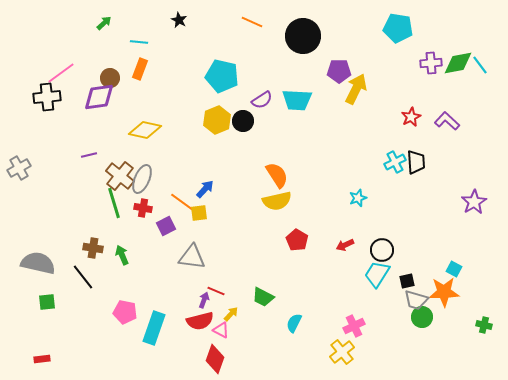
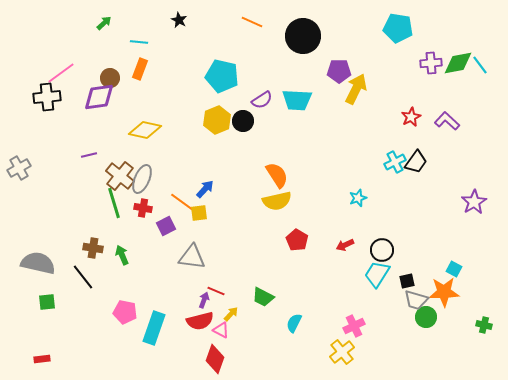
black trapezoid at (416, 162): rotated 40 degrees clockwise
green circle at (422, 317): moved 4 px right
